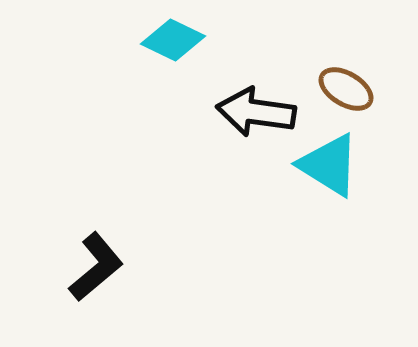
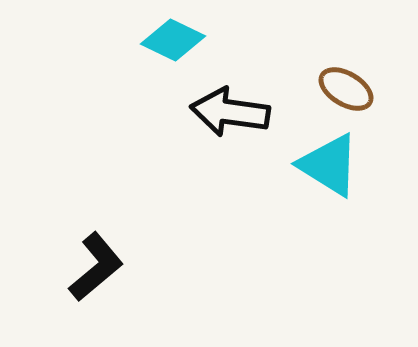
black arrow: moved 26 px left
